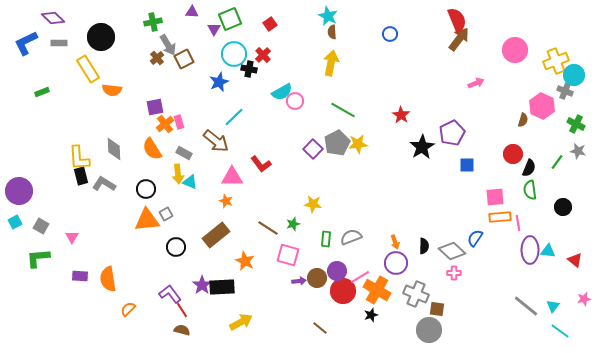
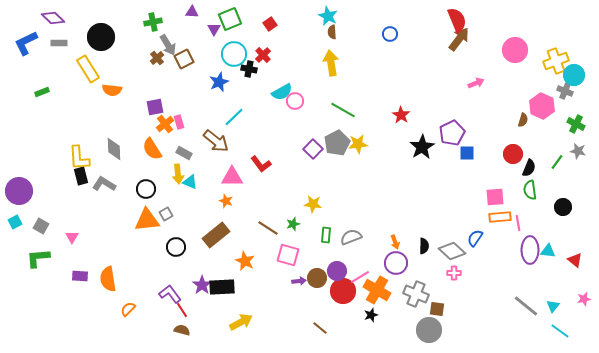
yellow arrow at (331, 63): rotated 20 degrees counterclockwise
blue square at (467, 165): moved 12 px up
green rectangle at (326, 239): moved 4 px up
